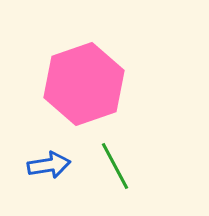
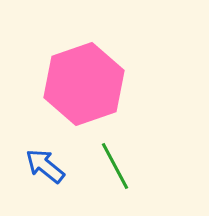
blue arrow: moved 4 px left, 1 px down; rotated 132 degrees counterclockwise
